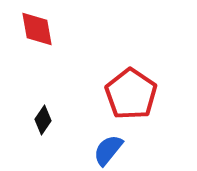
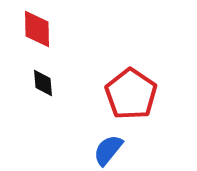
red diamond: rotated 9 degrees clockwise
black diamond: moved 37 px up; rotated 40 degrees counterclockwise
